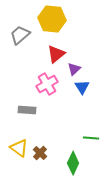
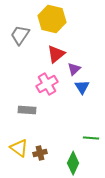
yellow hexagon: rotated 8 degrees clockwise
gray trapezoid: rotated 15 degrees counterclockwise
brown cross: rotated 32 degrees clockwise
